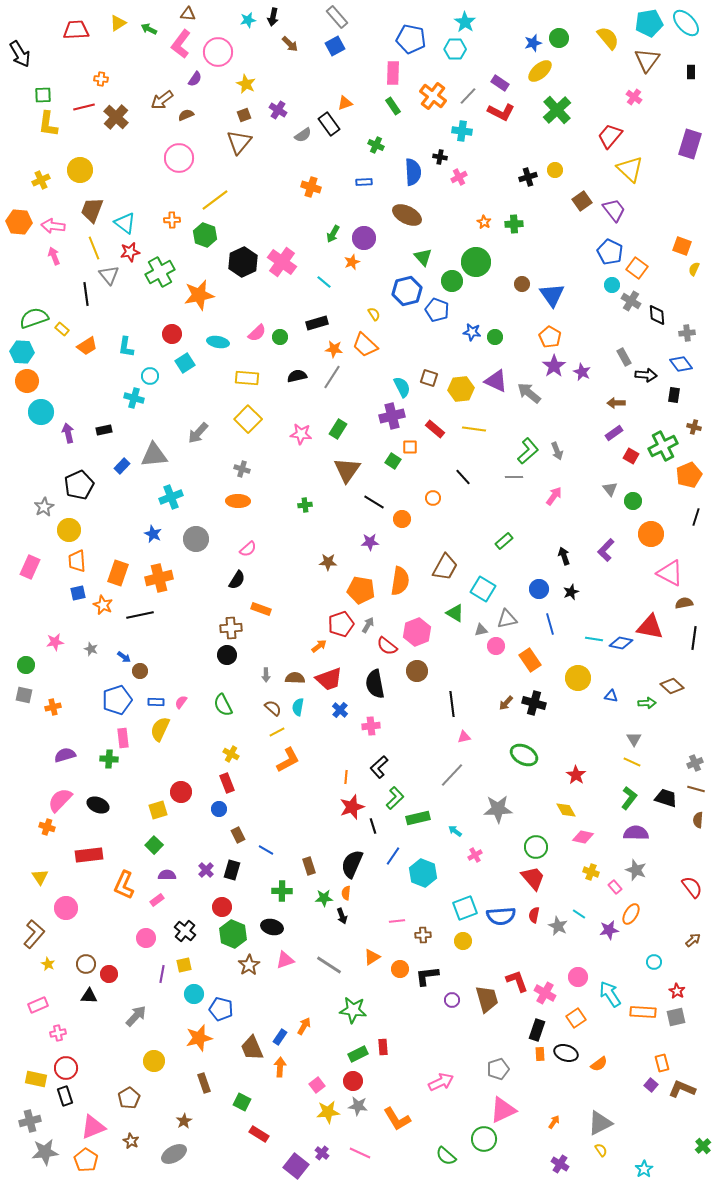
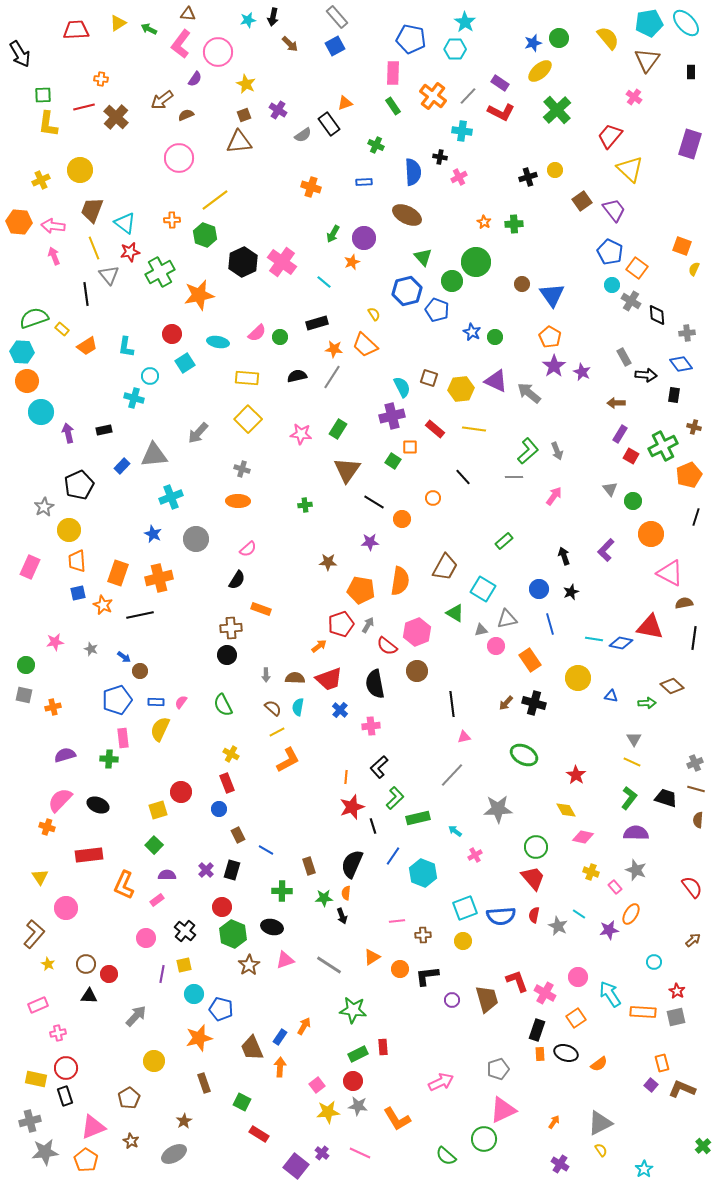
brown triangle at (239, 142): rotated 44 degrees clockwise
blue star at (472, 332): rotated 18 degrees clockwise
purple rectangle at (614, 433): moved 6 px right, 1 px down; rotated 24 degrees counterclockwise
